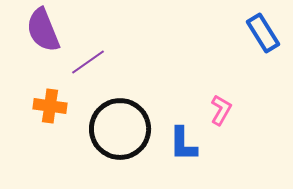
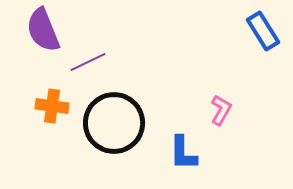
blue rectangle: moved 2 px up
purple line: rotated 9 degrees clockwise
orange cross: moved 2 px right
black circle: moved 6 px left, 6 px up
blue L-shape: moved 9 px down
